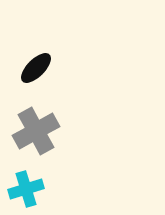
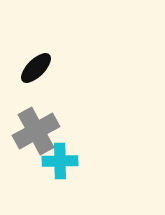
cyan cross: moved 34 px right, 28 px up; rotated 16 degrees clockwise
